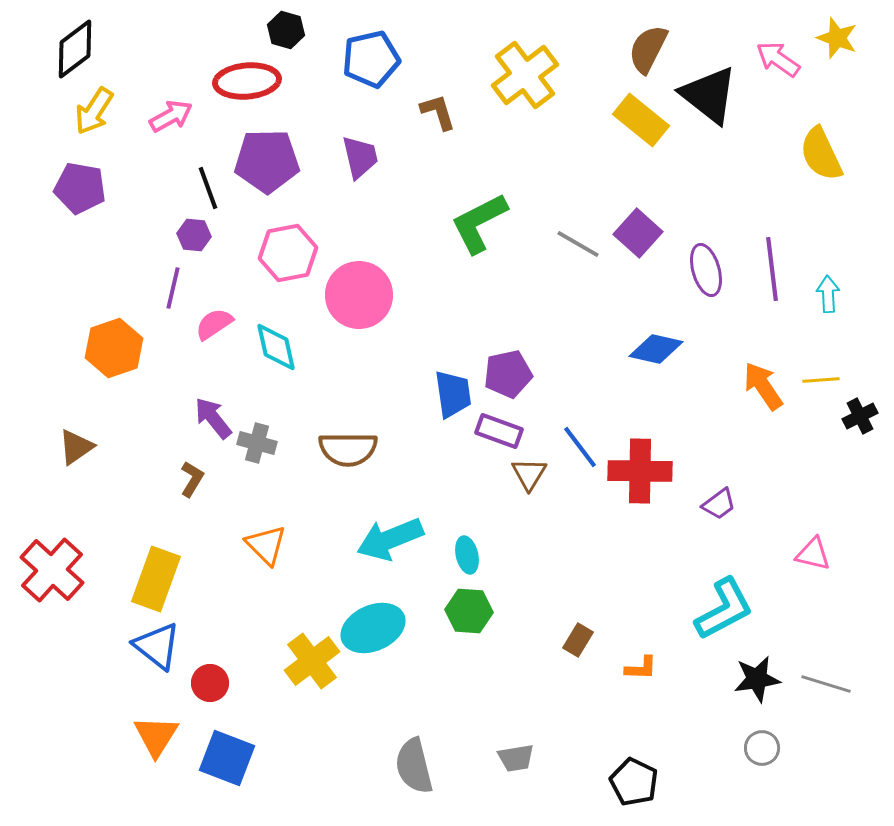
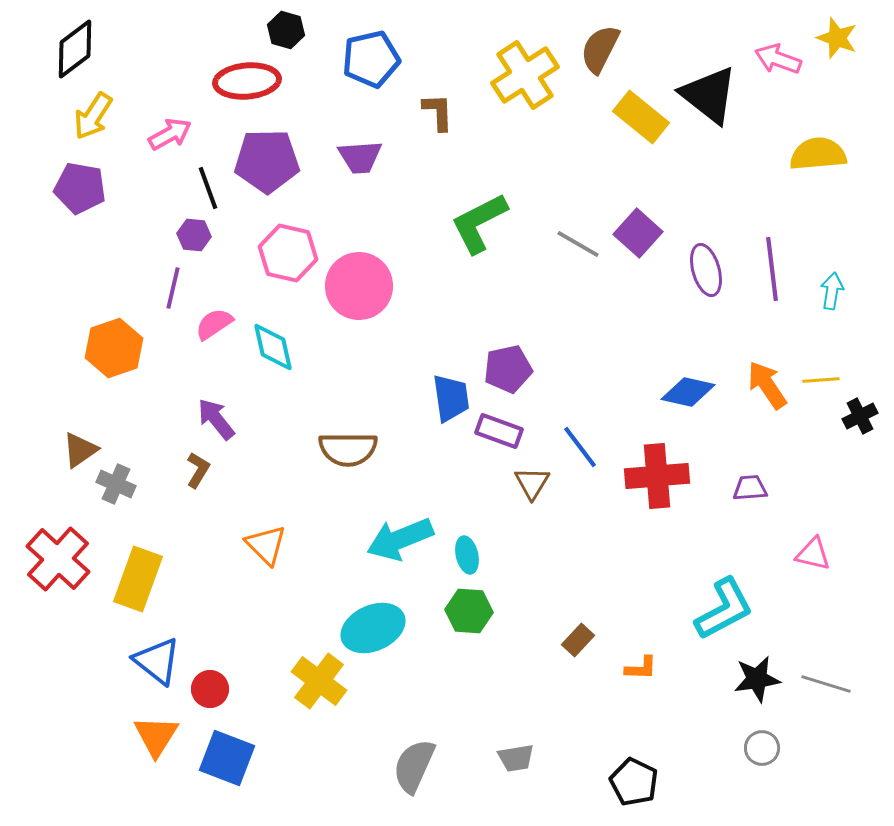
brown semicircle at (648, 49): moved 48 px left
pink arrow at (778, 59): rotated 15 degrees counterclockwise
yellow cross at (525, 75): rotated 4 degrees clockwise
yellow arrow at (94, 111): moved 1 px left, 5 px down
brown L-shape at (438, 112): rotated 15 degrees clockwise
pink arrow at (171, 116): moved 1 px left, 18 px down
yellow rectangle at (641, 120): moved 3 px up
yellow semicircle at (821, 154): moved 3 px left; rotated 110 degrees clockwise
purple trapezoid at (360, 157): rotated 99 degrees clockwise
pink hexagon at (288, 253): rotated 24 degrees clockwise
cyan arrow at (828, 294): moved 4 px right, 3 px up; rotated 12 degrees clockwise
pink circle at (359, 295): moved 9 px up
cyan diamond at (276, 347): moved 3 px left
blue diamond at (656, 349): moved 32 px right, 43 px down
purple pentagon at (508, 374): moved 5 px up
orange arrow at (763, 386): moved 4 px right, 1 px up
blue trapezoid at (453, 394): moved 2 px left, 4 px down
purple arrow at (213, 418): moved 3 px right, 1 px down
gray cross at (257, 443): moved 141 px left, 41 px down; rotated 9 degrees clockwise
brown triangle at (76, 447): moved 4 px right, 3 px down
red cross at (640, 471): moved 17 px right, 5 px down; rotated 6 degrees counterclockwise
brown triangle at (529, 474): moved 3 px right, 9 px down
brown L-shape at (192, 479): moved 6 px right, 9 px up
purple trapezoid at (719, 504): moved 31 px right, 16 px up; rotated 147 degrees counterclockwise
cyan arrow at (390, 539): moved 10 px right
red cross at (52, 570): moved 6 px right, 11 px up
yellow rectangle at (156, 579): moved 18 px left
brown rectangle at (578, 640): rotated 12 degrees clockwise
blue triangle at (157, 646): moved 15 px down
yellow cross at (312, 661): moved 7 px right, 20 px down; rotated 16 degrees counterclockwise
red circle at (210, 683): moved 6 px down
gray semicircle at (414, 766): rotated 38 degrees clockwise
